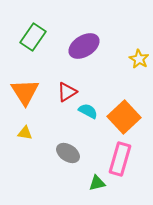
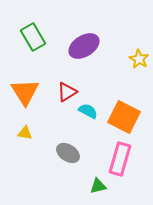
green rectangle: rotated 64 degrees counterclockwise
orange square: rotated 20 degrees counterclockwise
green triangle: moved 1 px right, 3 px down
